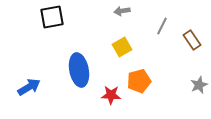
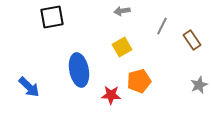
blue arrow: rotated 75 degrees clockwise
